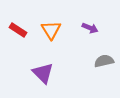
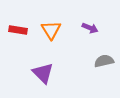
red rectangle: rotated 24 degrees counterclockwise
